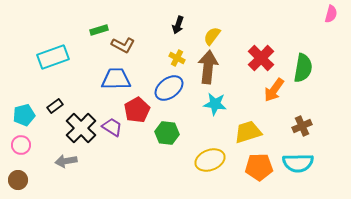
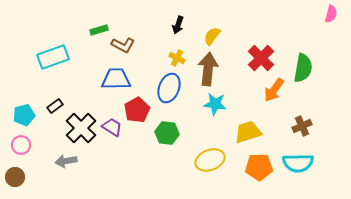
brown arrow: moved 2 px down
blue ellipse: rotated 32 degrees counterclockwise
brown circle: moved 3 px left, 3 px up
